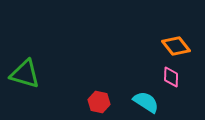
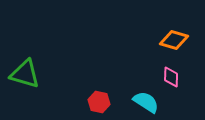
orange diamond: moved 2 px left, 6 px up; rotated 36 degrees counterclockwise
